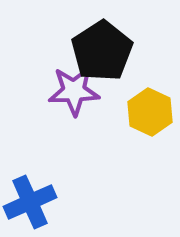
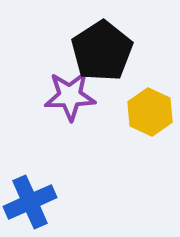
purple star: moved 4 px left, 5 px down
